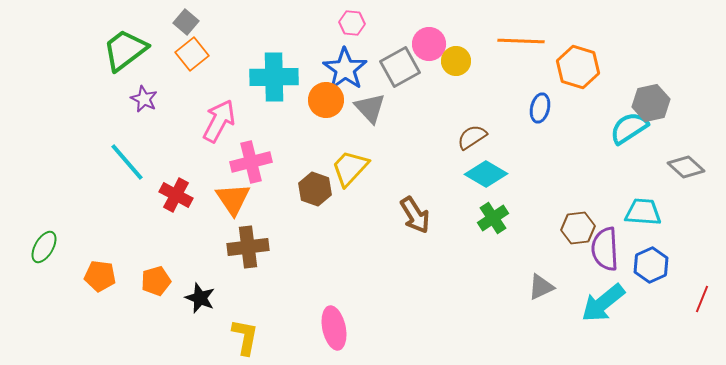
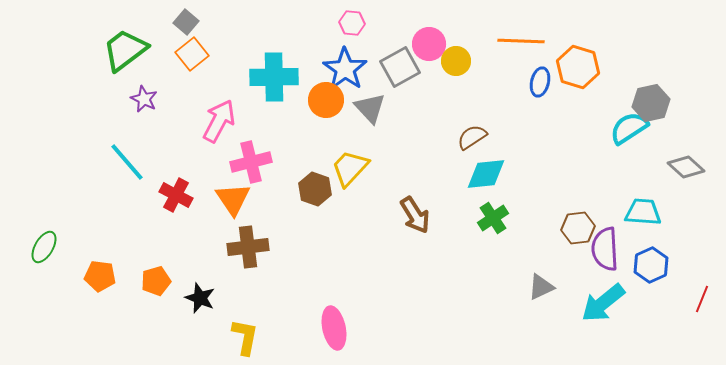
blue ellipse at (540, 108): moved 26 px up
cyan diamond at (486, 174): rotated 36 degrees counterclockwise
